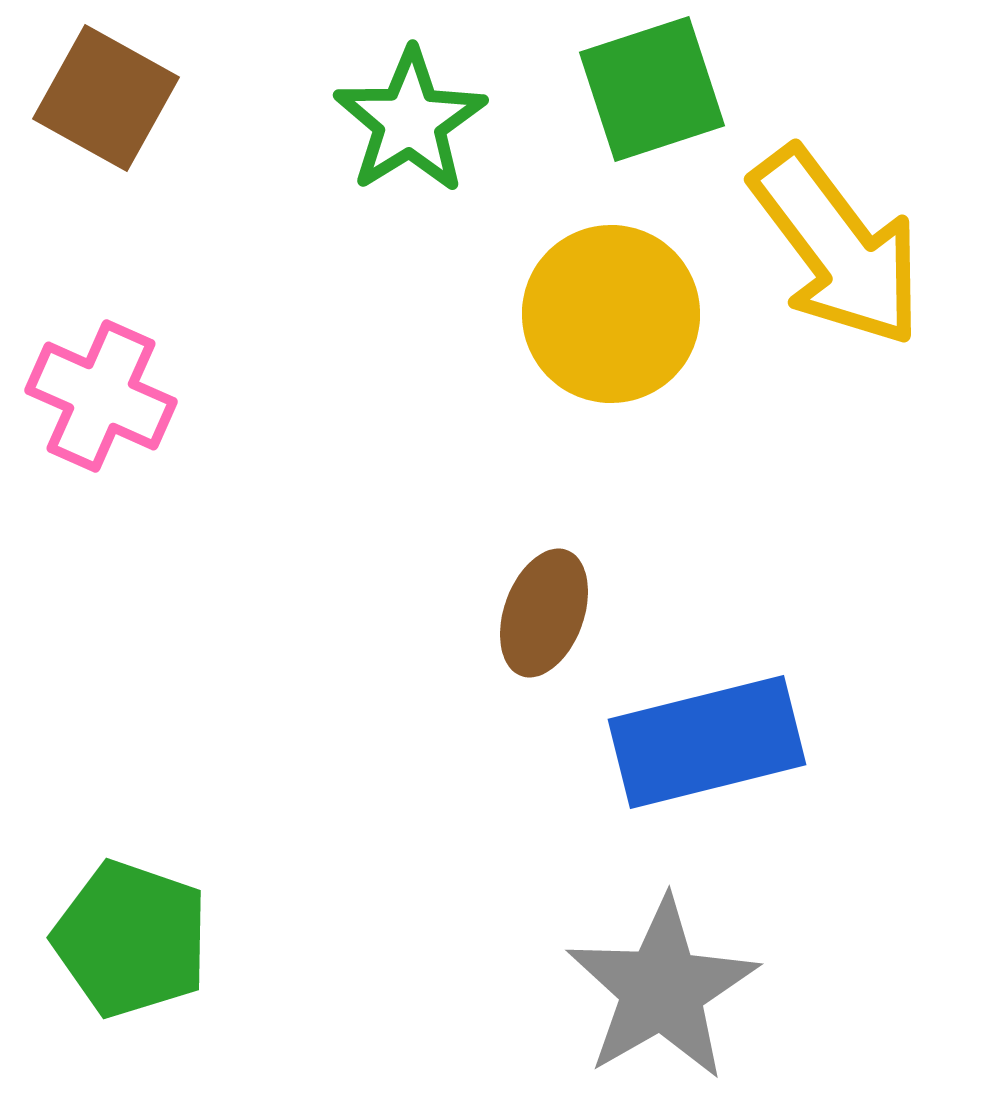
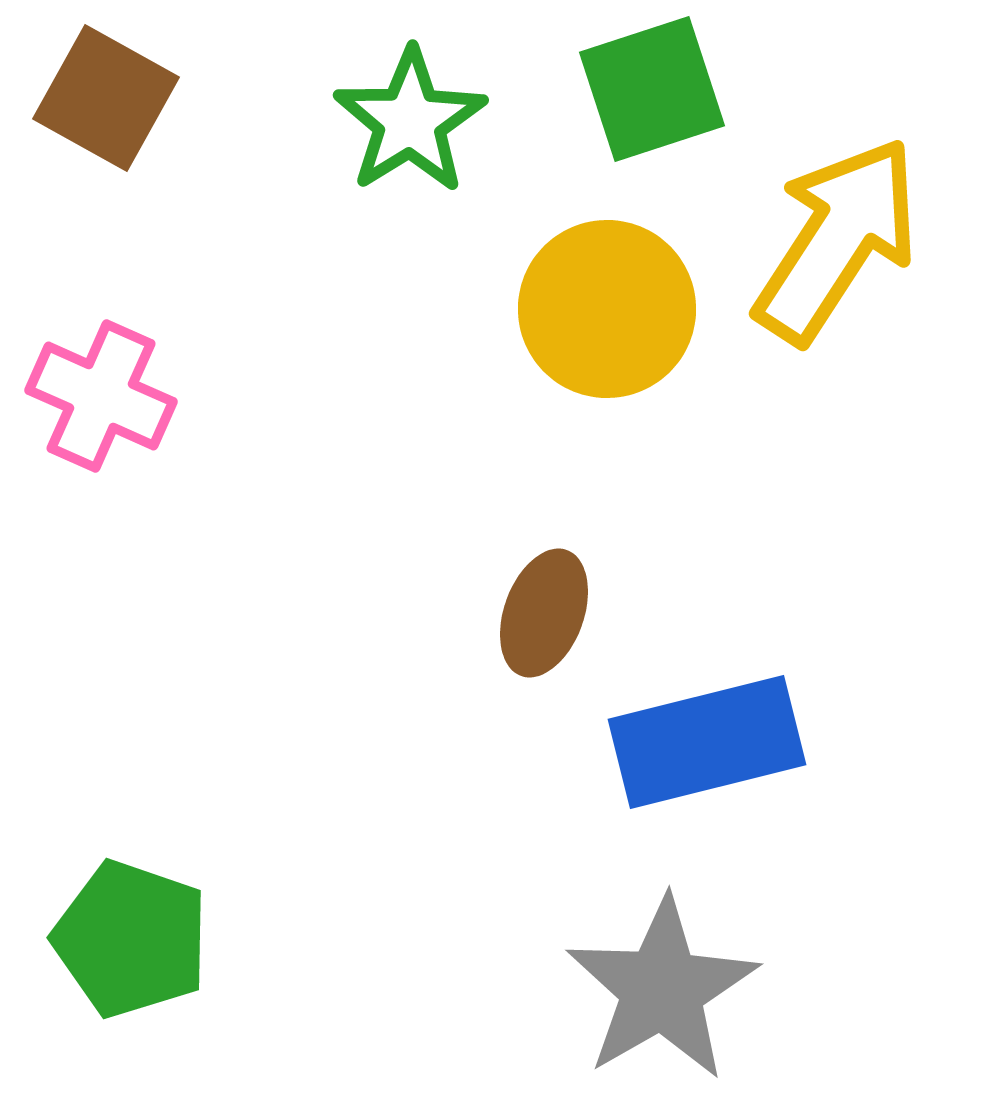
yellow arrow: moved 7 px up; rotated 110 degrees counterclockwise
yellow circle: moved 4 px left, 5 px up
